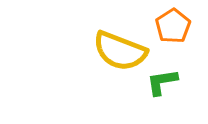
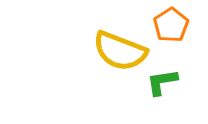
orange pentagon: moved 2 px left, 1 px up
